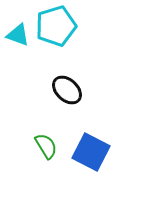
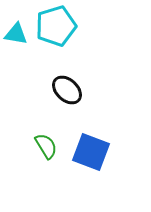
cyan triangle: moved 2 px left, 1 px up; rotated 10 degrees counterclockwise
blue square: rotated 6 degrees counterclockwise
